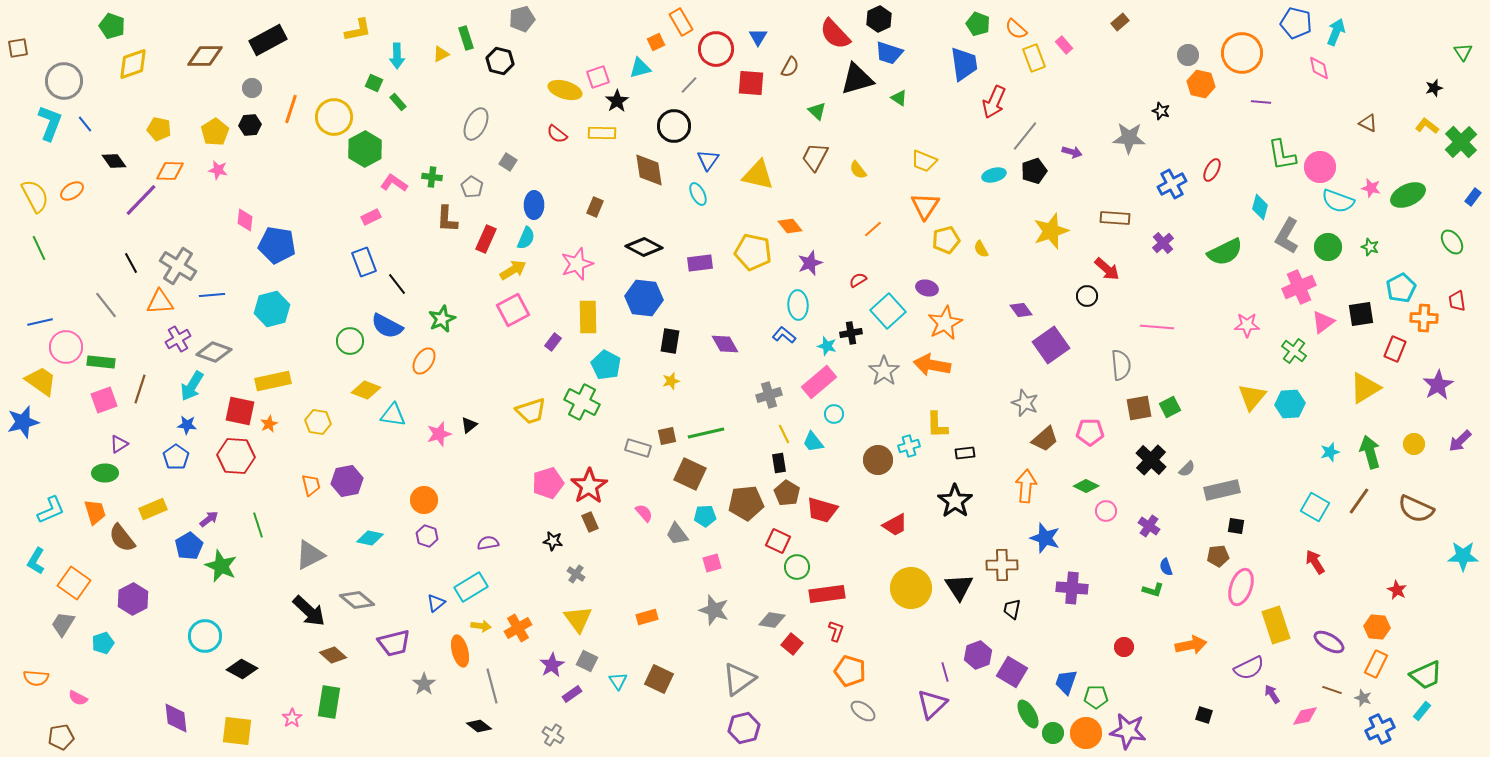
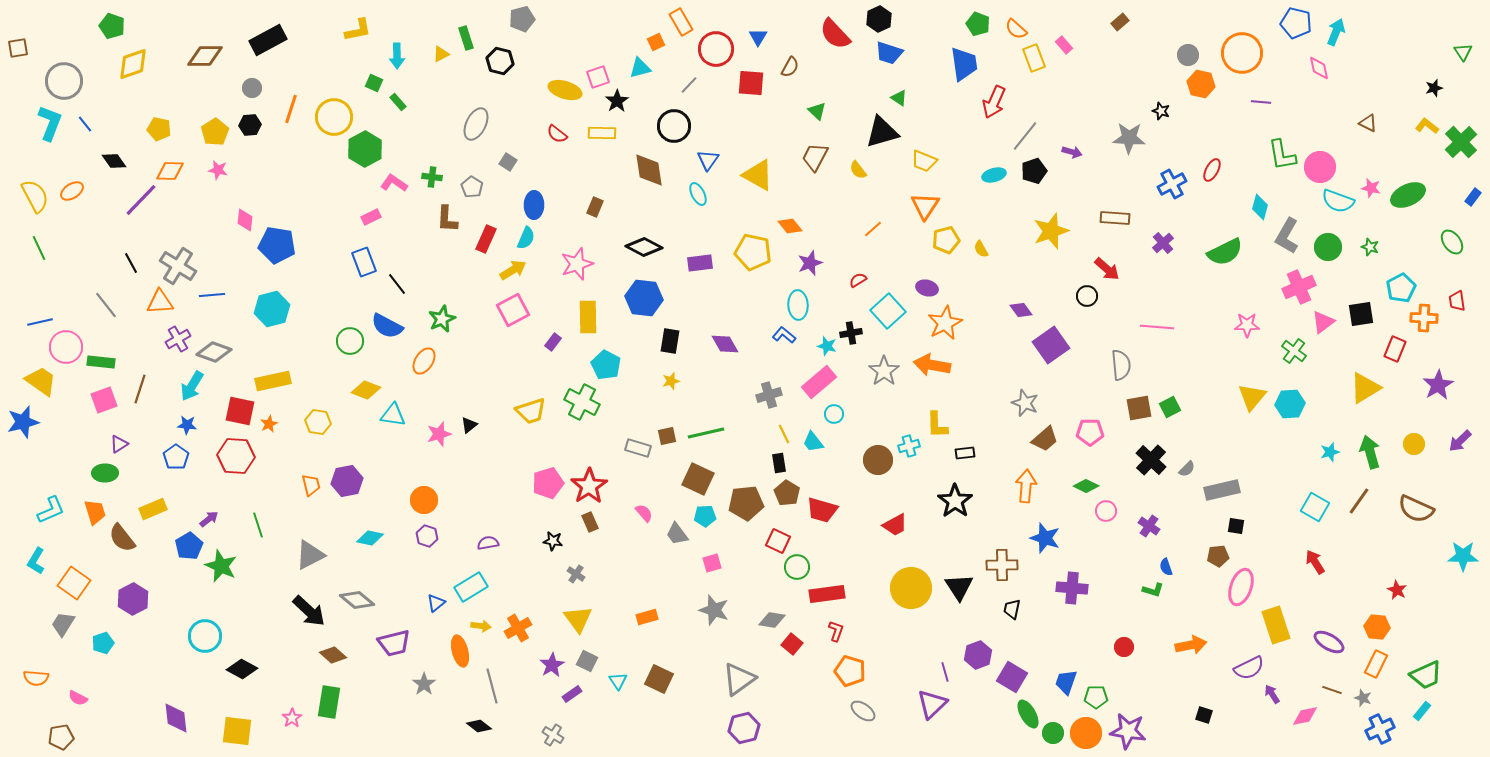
black triangle at (857, 79): moved 25 px right, 53 px down
yellow triangle at (758, 175): rotated 16 degrees clockwise
brown square at (690, 474): moved 8 px right, 5 px down
purple square at (1012, 672): moved 5 px down
